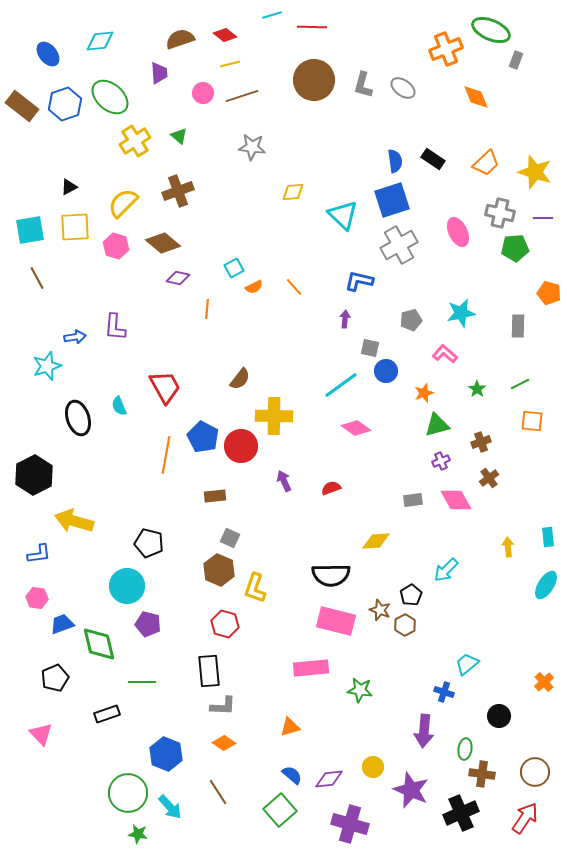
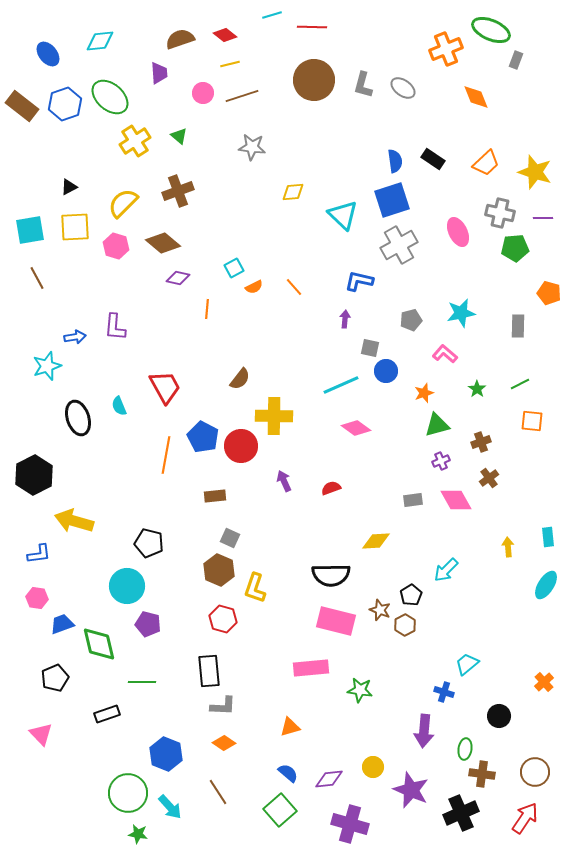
cyan line at (341, 385): rotated 12 degrees clockwise
red hexagon at (225, 624): moved 2 px left, 5 px up
blue semicircle at (292, 775): moved 4 px left, 2 px up
